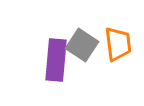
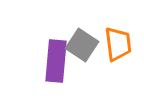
purple rectangle: moved 1 px down
